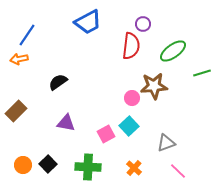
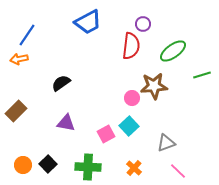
green line: moved 2 px down
black semicircle: moved 3 px right, 1 px down
